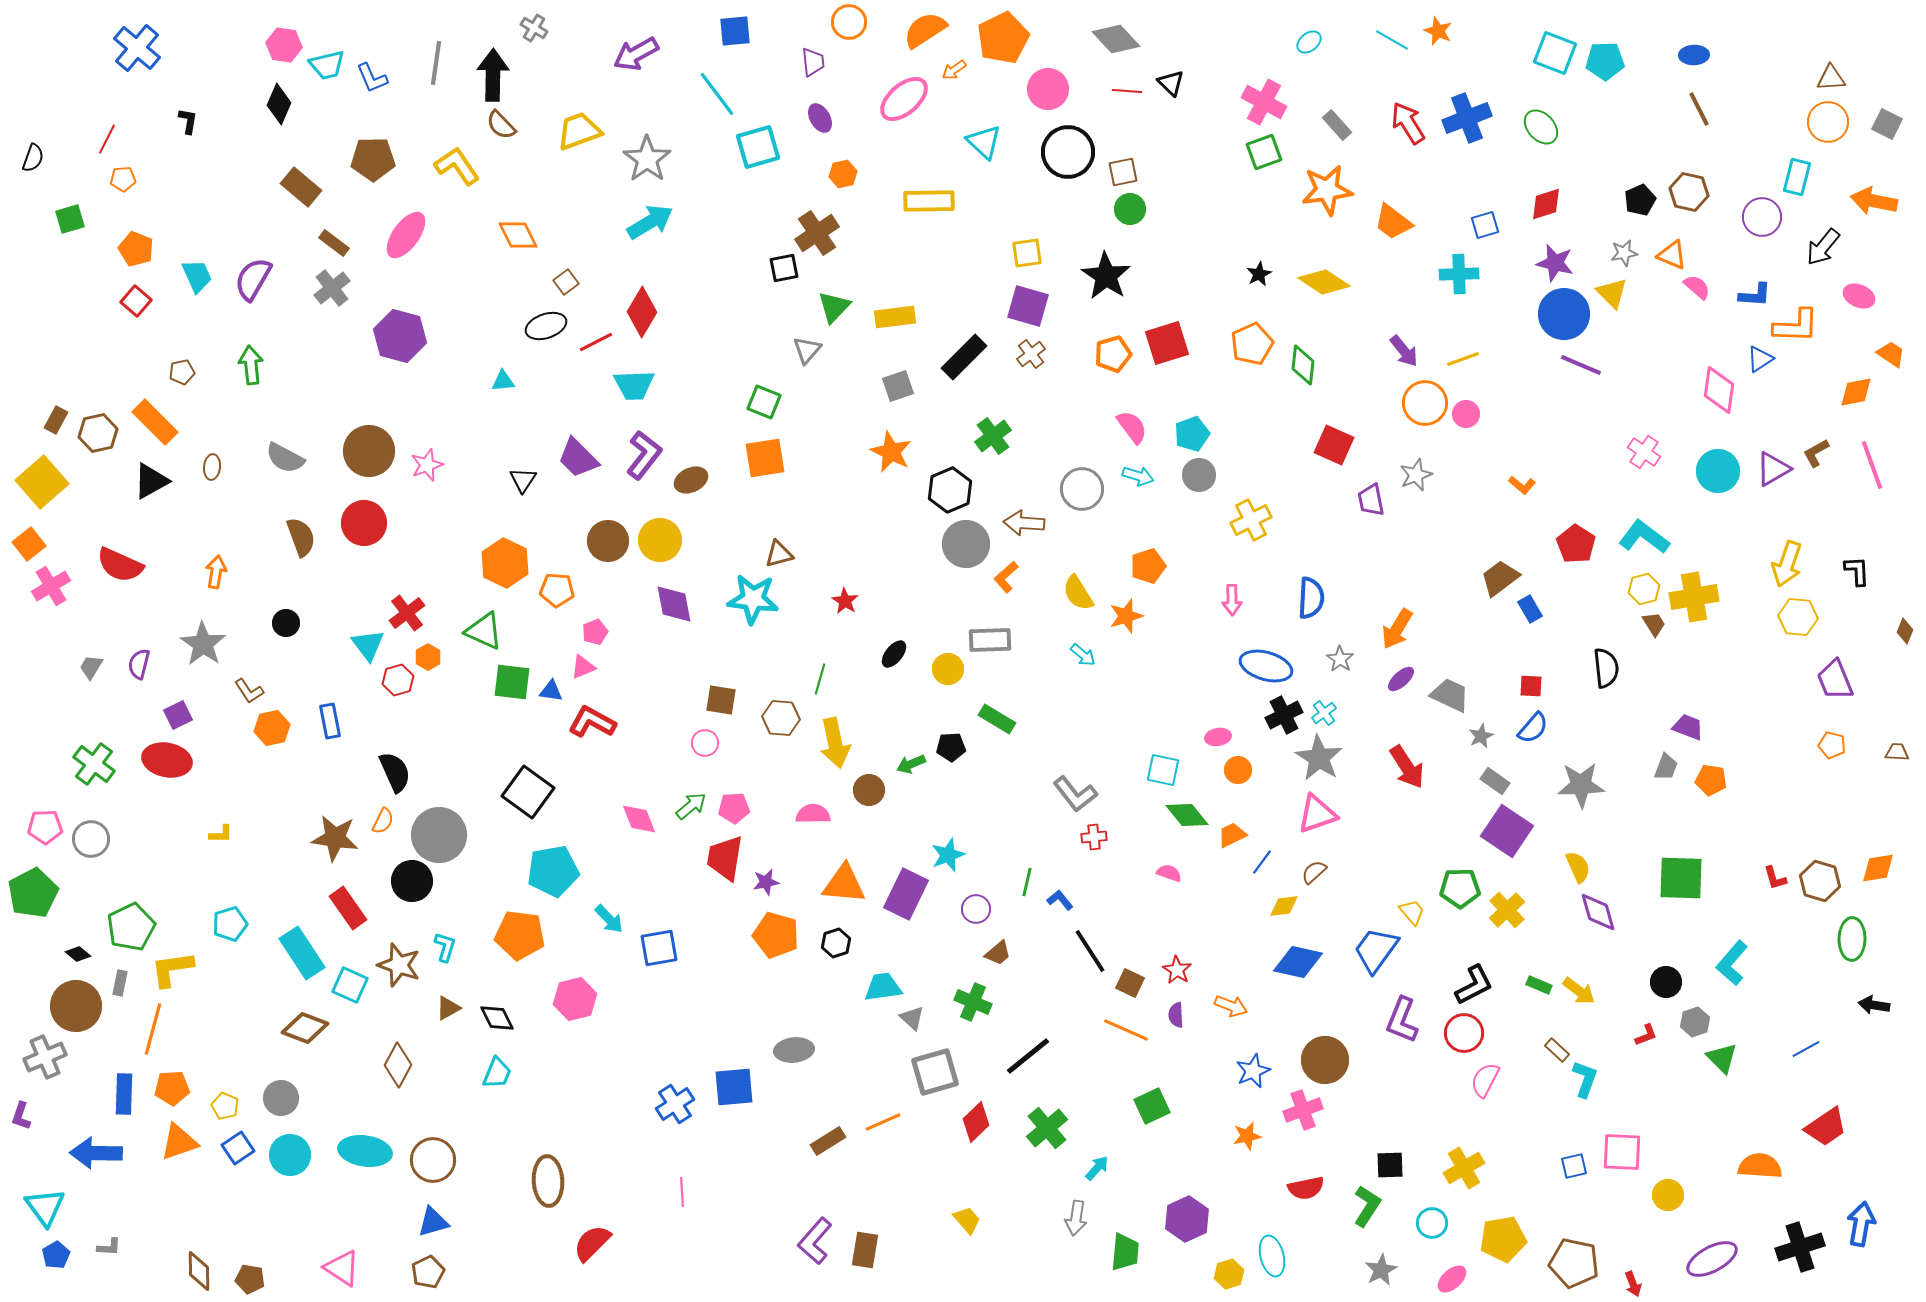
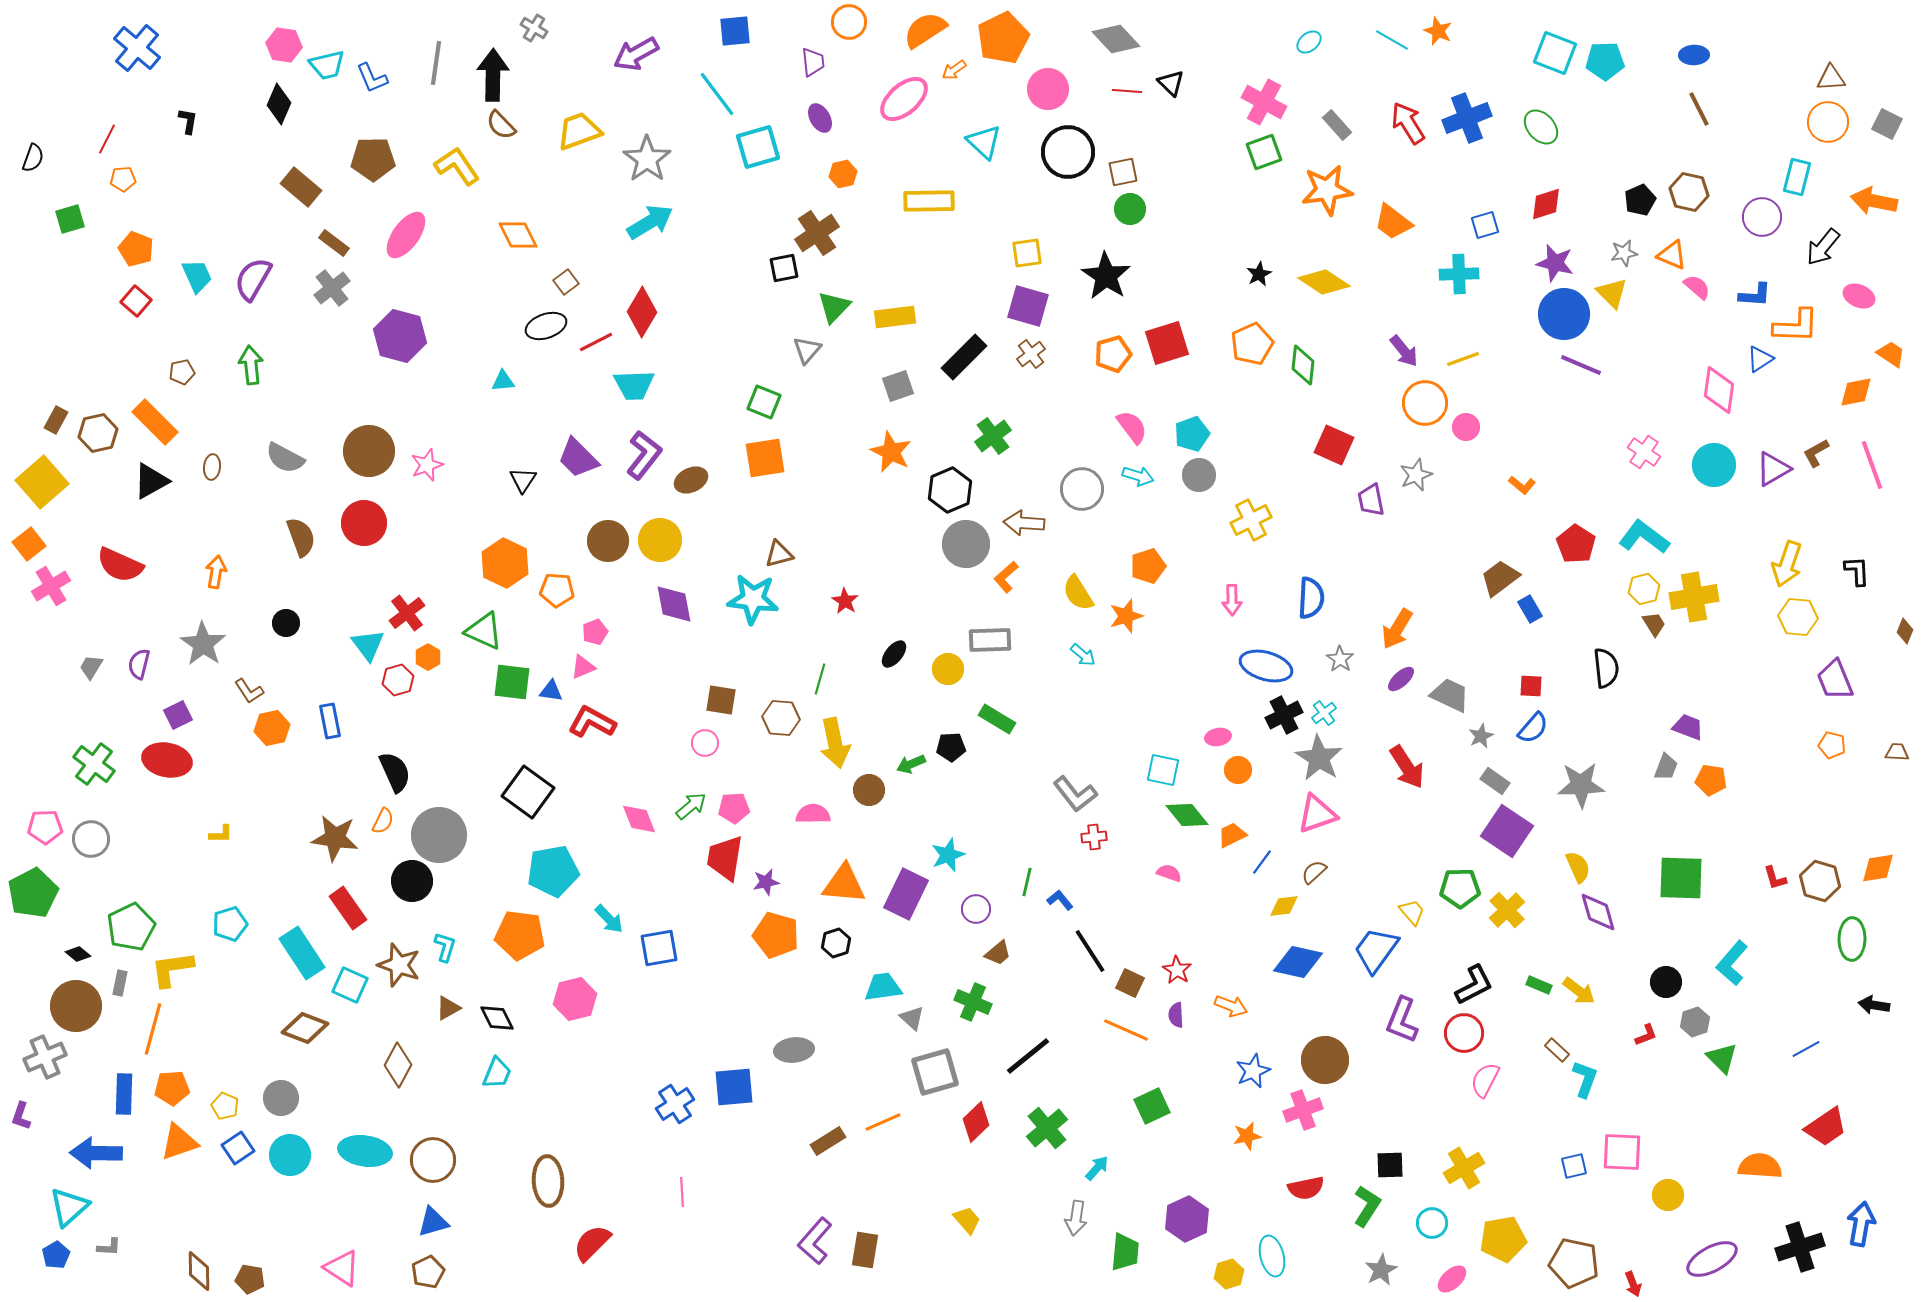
pink circle at (1466, 414): moved 13 px down
cyan circle at (1718, 471): moved 4 px left, 6 px up
cyan triangle at (45, 1207): moved 24 px right; rotated 24 degrees clockwise
